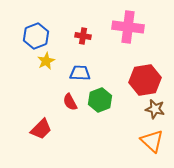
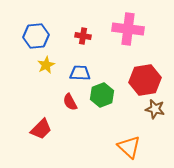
pink cross: moved 2 px down
blue hexagon: rotated 15 degrees clockwise
yellow star: moved 4 px down
green hexagon: moved 2 px right, 5 px up
orange triangle: moved 23 px left, 6 px down
